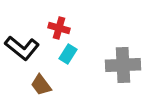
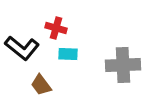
red cross: moved 3 px left
cyan rectangle: rotated 60 degrees clockwise
